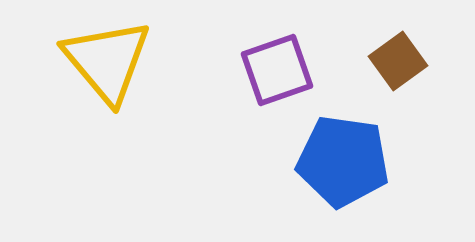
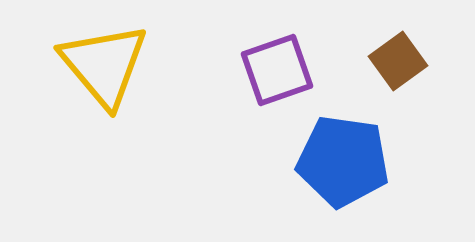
yellow triangle: moved 3 px left, 4 px down
